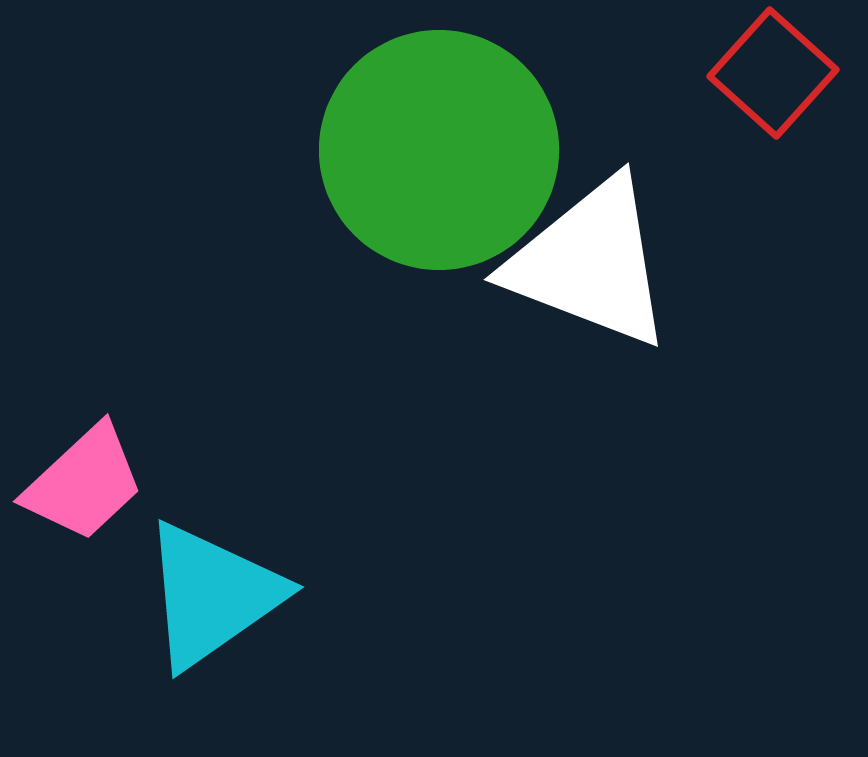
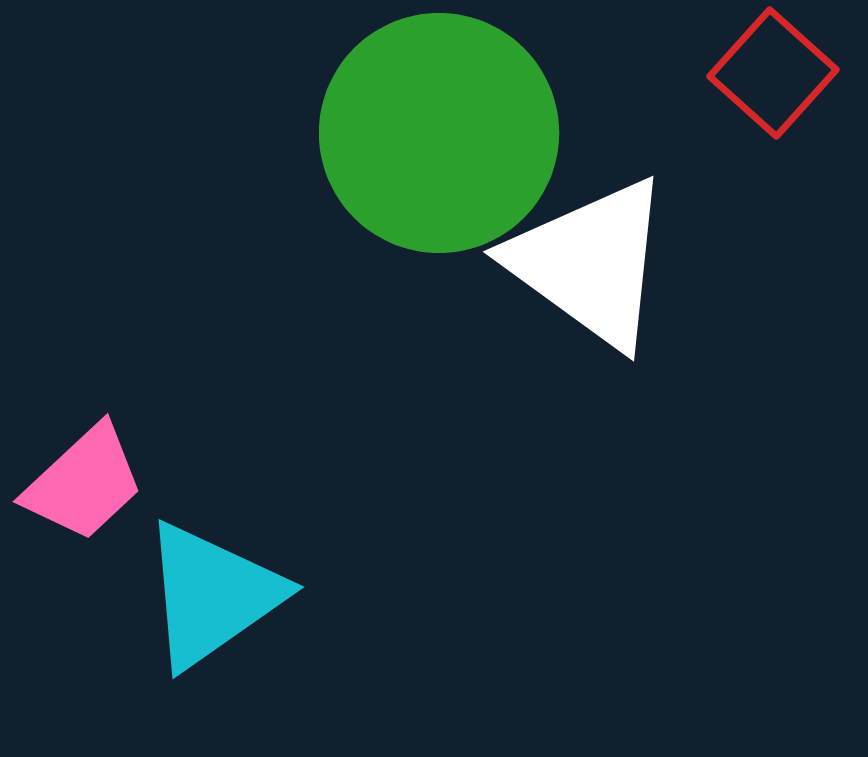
green circle: moved 17 px up
white triangle: rotated 15 degrees clockwise
